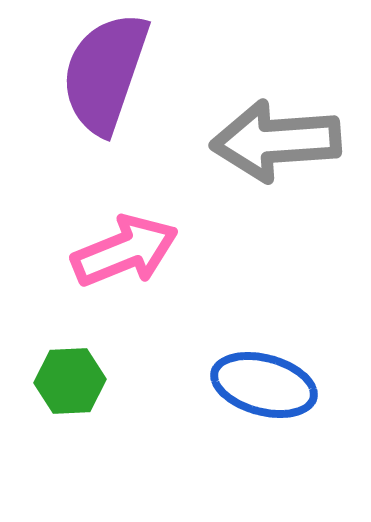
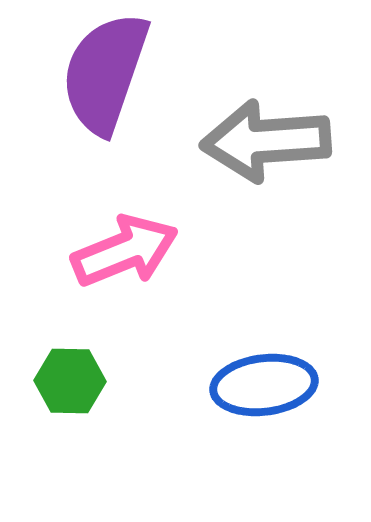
gray arrow: moved 10 px left
green hexagon: rotated 4 degrees clockwise
blue ellipse: rotated 22 degrees counterclockwise
